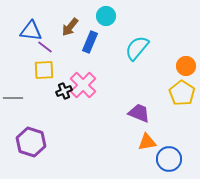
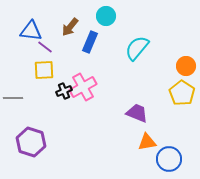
pink cross: moved 2 px down; rotated 16 degrees clockwise
purple trapezoid: moved 2 px left
